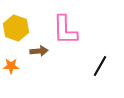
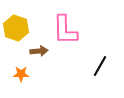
orange star: moved 10 px right, 8 px down
